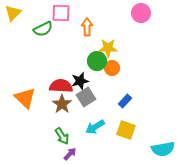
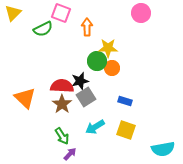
pink square: rotated 18 degrees clockwise
red semicircle: moved 1 px right
blue rectangle: rotated 64 degrees clockwise
